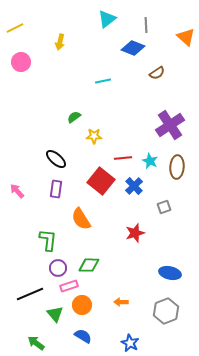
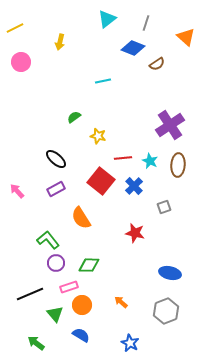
gray line: moved 2 px up; rotated 21 degrees clockwise
brown semicircle: moved 9 px up
yellow star: moved 4 px right; rotated 14 degrees clockwise
brown ellipse: moved 1 px right, 2 px up
purple rectangle: rotated 54 degrees clockwise
orange semicircle: moved 1 px up
red star: rotated 30 degrees clockwise
green L-shape: rotated 45 degrees counterclockwise
purple circle: moved 2 px left, 5 px up
pink rectangle: moved 1 px down
orange arrow: rotated 40 degrees clockwise
blue semicircle: moved 2 px left, 1 px up
